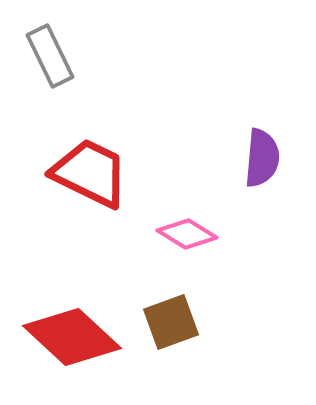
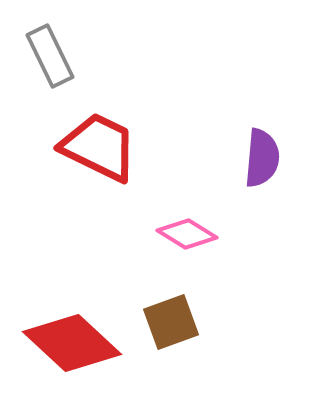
red trapezoid: moved 9 px right, 26 px up
red diamond: moved 6 px down
